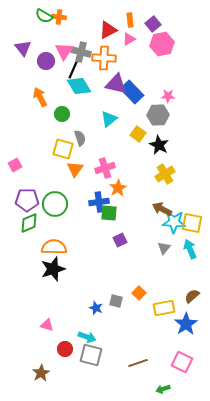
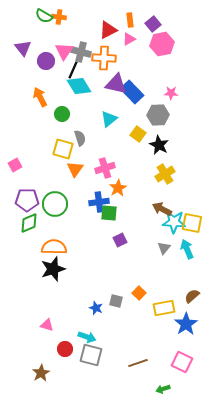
pink star at (168, 96): moved 3 px right, 3 px up
cyan arrow at (190, 249): moved 3 px left
